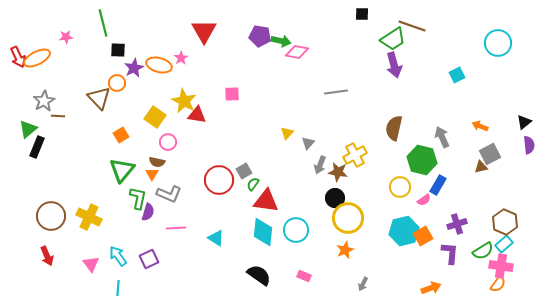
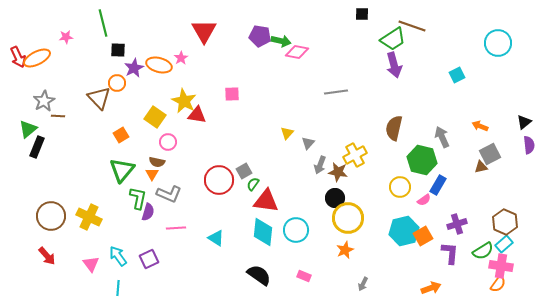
red arrow at (47, 256): rotated 18 degrees counterclockwise
